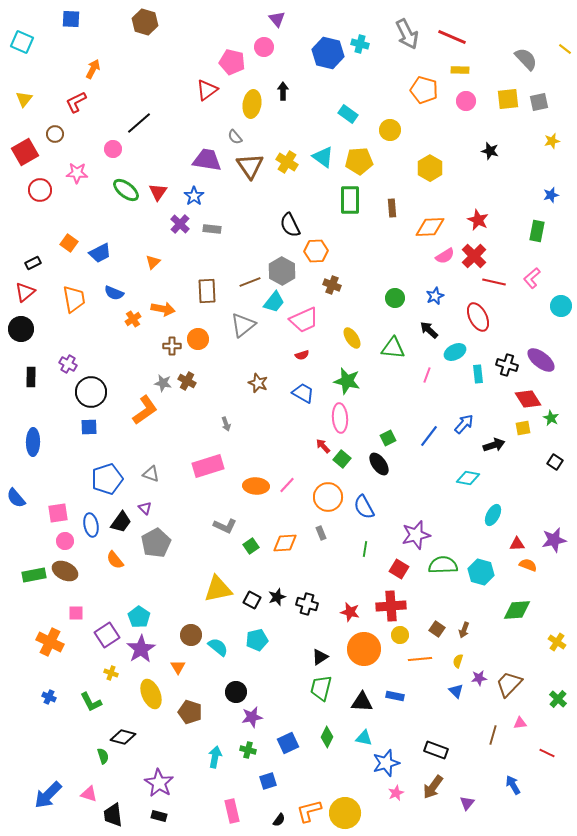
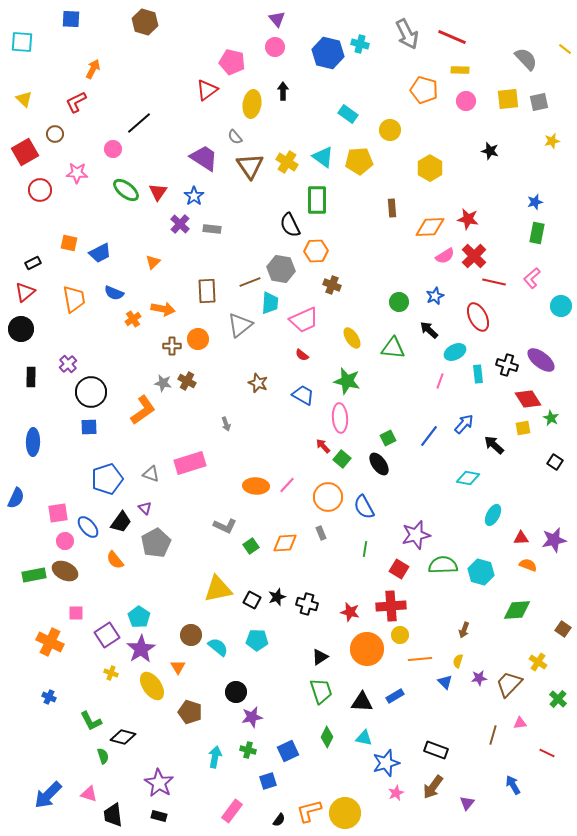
cyan square at (22, 42): rotated 20 degrees counterclockwise
pink circle at (264, 47): moved 11 px right
yellow triangle at (24, 99): rotated 24 degrees counterclockwise
purple trapezoid at (207, 160): moved 3 px left, 2 px up; rotated 24 degrees clockwise
blue star at (551, 195): moved 16 px left, 7 px down
green rectangle at (350, 200): moved 33 px left
red star at (478, 220): moved 10 px left, 1 px up; rotated 15 degrees counterclockwise
green rectangle at (537, 231): moved 2 px down
orange square at (69, 243): rotated 24 degrees counterclockwise
gray hexagon at (282, 271): moved 1 px left, 2 px up; rotated 20 degrees counterclockwise
green circle at (395, 298): moved 4 px right, 4 px down
cyan trapezoid at (274, 302): moved 4 px left, 1 px down; rotated 35 degrees counterclockwise
gray triangle at (243, 325): moved 3 px left
red semicircle at (302, 355): rotated 56 degrees clockwise
purple cross at (68, 364): rotated 18 degrees clockwise
pink line at (427, 375): moved 13 px right, 6 px down
blue trapezoid at (303, 393): moved 2 px down
orange L-shape at (145, 410): moved 2 px left
black arrow at (494, 445): rotated 120 degrees counterclockwise
pink rectangle at (208, 466): moved 18 px left, 3 px up
blue semicircle at (16, 498): rotated 115 degrees counterclockwise
blue ellipse at (91, 525): moved 3 px left, 2 px down; rotated 30 degrees counterclockwise
red triangle at (517, 544): moved 4 px right, 6 px up
brown square at (437, 629): moved 126 px right
cyan pentagon at (257, 640): rotated 15 degrees clockwise
yellow cross at (557, 642): moved 19 px left, 20 px down
orange circle at (364, 649): moved 3 px right
green trapezoid at (321, 688): moved 3 px down; rotated 148 degrees clockwise
blue triangle at (456, 691): moved 11 px left, 9 px up
yellow ellipse at (151, 694): moved 1 px right, 8 px up; rotated 12 degrees counterclockwise
blue rectangle at (395, 696): rotated 42 degrees counterclockwise
green L-shape at (91, 702): moved 19 px down
blue square at (288, 743): moved 8 px down
pink rectangle at (232, 811): rotated 50 degrees clockwise
